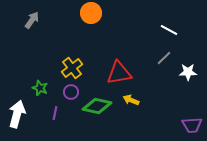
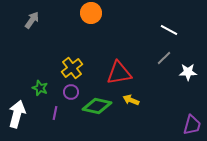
purple trapezoid: rotated 70 degrees counterclockwise
